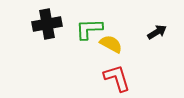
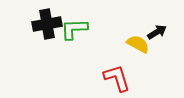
green L-shape: moved 15 px left
yellow semicircle: moved 27 px right
